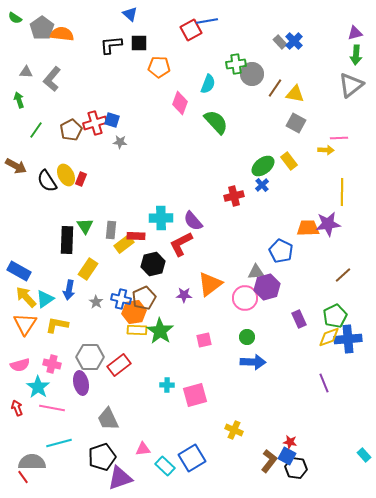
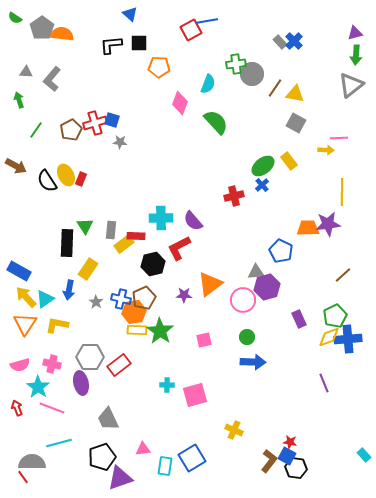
black rectangle at (67, 240): moved 3 px down
red L-shape at (181, 244): moved 2 px left, 4 px down
pink circle at (245, 298): moved 2 px left, 2 px down
pink line at (52, 408): rotated 10 degrees clockwise
cyan rectangle at (165, 466): rotated 54 degrees clockwise
